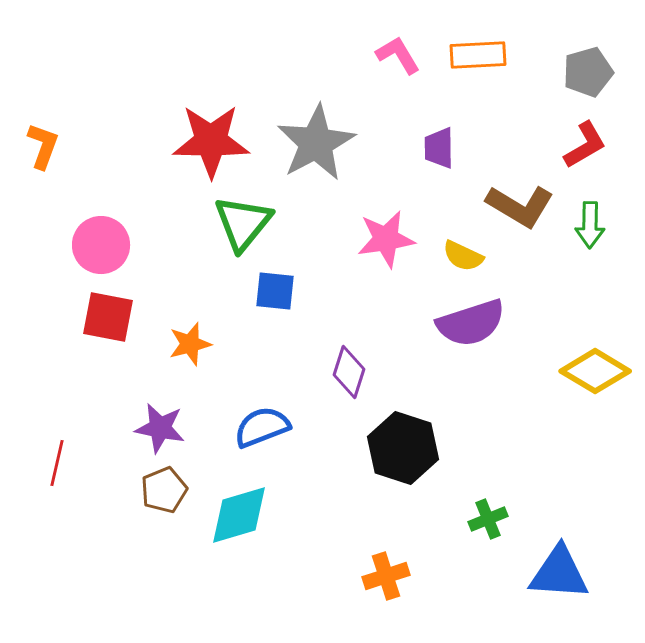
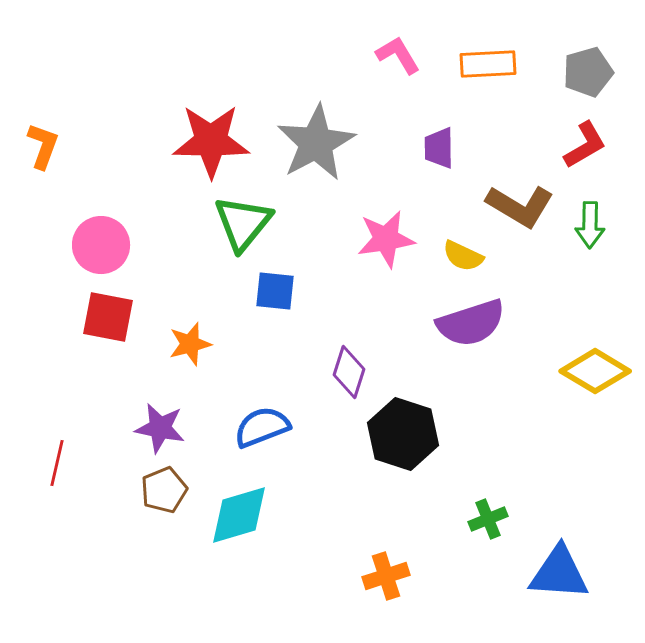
orange rectangle: moved 10 px right, 9 px down
black hexagon: moved 14 px up
